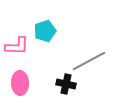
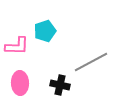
gray line: moved 2 px right, 1 px down
black cross: moved 6 px left, 1 px down
